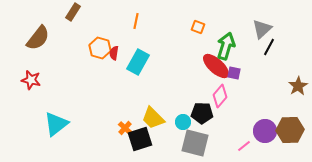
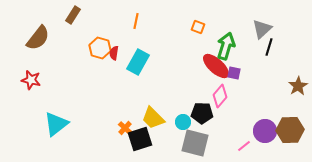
brown rectangle: moved 3 px down
black line: rotated 12 degrees counterclockwise
